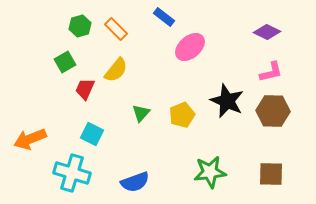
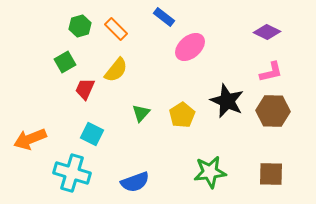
yellow pentagon: rotated 10 degrees counterclockwise
